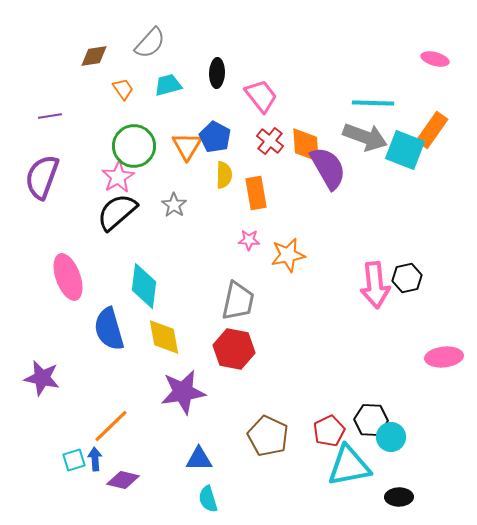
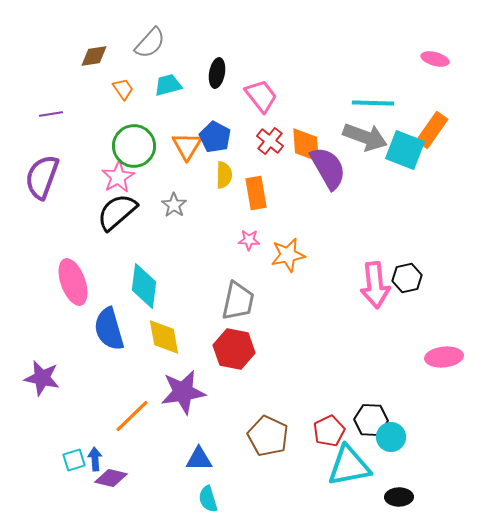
black ellipse at (217, 73): rotated 8 degrees clockwise
purple line at (50, 116): moved 1 px right, 2 px up
pink ellipse at (68, 277): moved 5 px right, 5 px down
orange line at (111, 426): moved 21 px right, 10 px up
purple diamond at (123, 480): moved 12 px left, 2 px up
